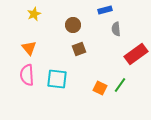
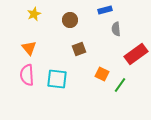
brown circle: moved 3 px left, 5 px up
orange square: moved 2 px right, 14 px up
